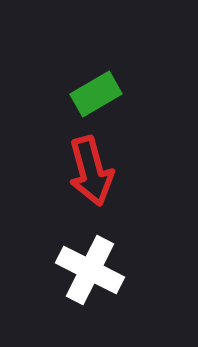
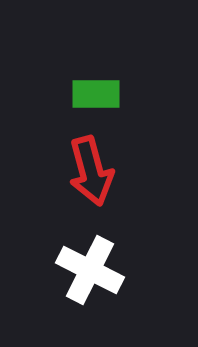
green rectangle: rotated 30 degrees clockwise
